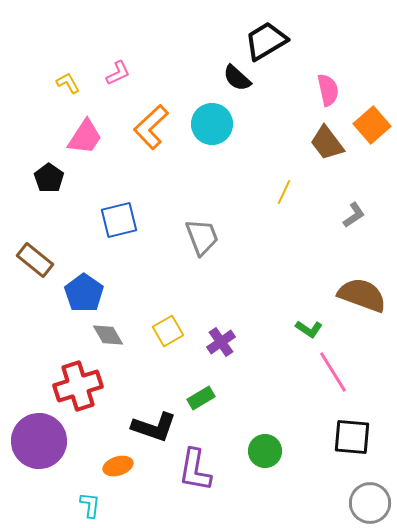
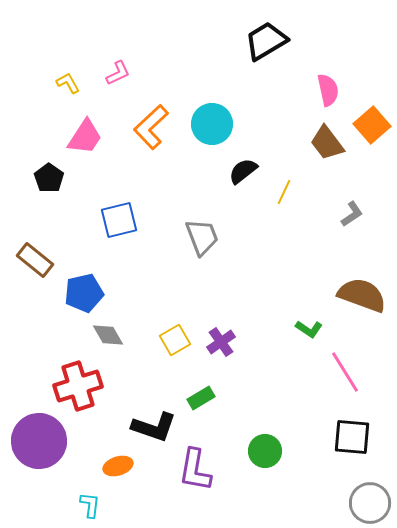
black semicircle: moved 6 px right, 93 px down; rotated 100 degrees clockwise
gray L-shape: moved 2 px left, 1 px up
blue pentagon: rotated 24 degrees clockwise
yellow square: moved 7 px right, 9 px down
pink line: moved 12 px right
